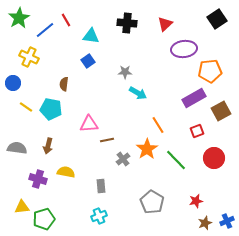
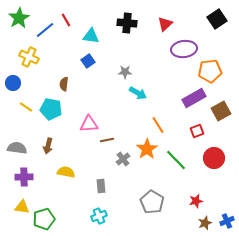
purple cross: moved 14 px left, 2 px up; rotated 18 degrees counterclockwise
yellow triangle: rotated 14 degrees clockwise
